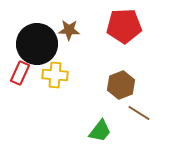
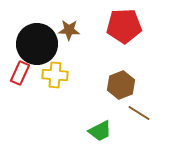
green trapezoid: rotated 25 degrees clockwise
